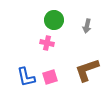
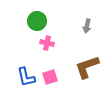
green circle: moved 17 px left, 1 px down
brown L-shape: moved 3 px up
